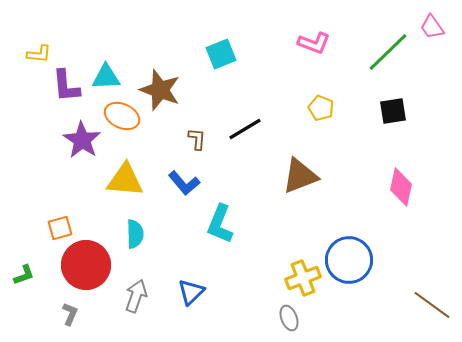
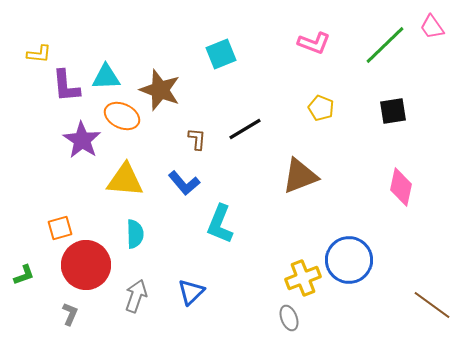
green line: moved 3 px left, 7 px up
